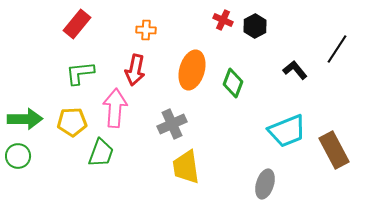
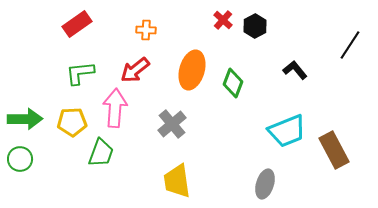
red cross: rotated 18 degrees clockwise
red rectangle: rotated 16 degrees clockwise
black line: moved 13 px right, 4 px up
red arrow: rotated 40 degrees clockwise
gray cross: rotated 16 degrees counterclockwise
green circle: moved 2 px right, 3 px down
yellow trapezoid: moved 9 px left, 14 px down
